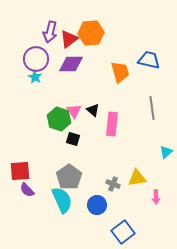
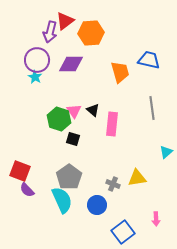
red triangle: moved 4 px left, 18 px up
purple circle: moved 1 px right, 1 px down
red square: rotated 25 degrees clockwise
pink arrow: moved 22 px down
